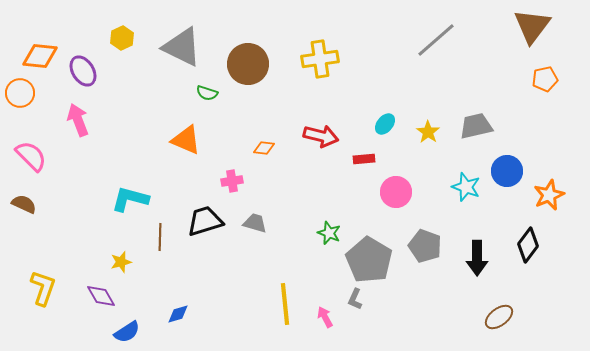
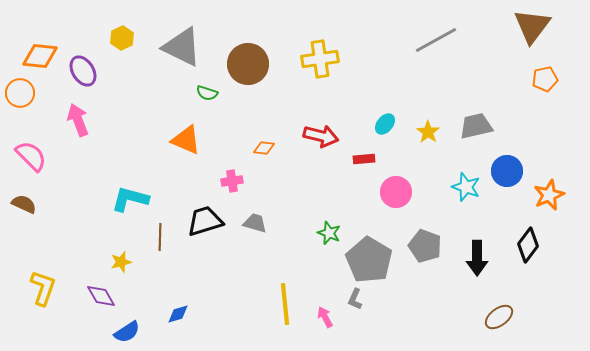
gray line at (436, 40): rotated 12 degrees clockwise
